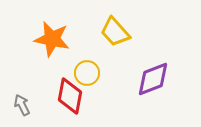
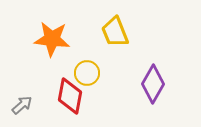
yellow trapezoid: rotated 20 degrees clockwise
orange star: rotated 6 degrees counterclockwise
purple diamond: moved 5 px down; rotated 39 degrees counterclockwise
gray arrow: rotated 75 degrees clockwise
